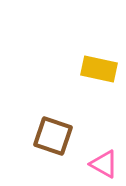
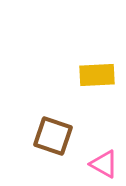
yellow rectangle: moved 2 px left, 6 px down; rotated 15 degrees counterclockwise
